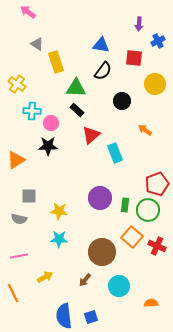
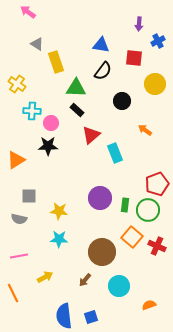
orange semicircle: moved 2 px left, 2 px down; rotated 16 degrees counterclockwise
